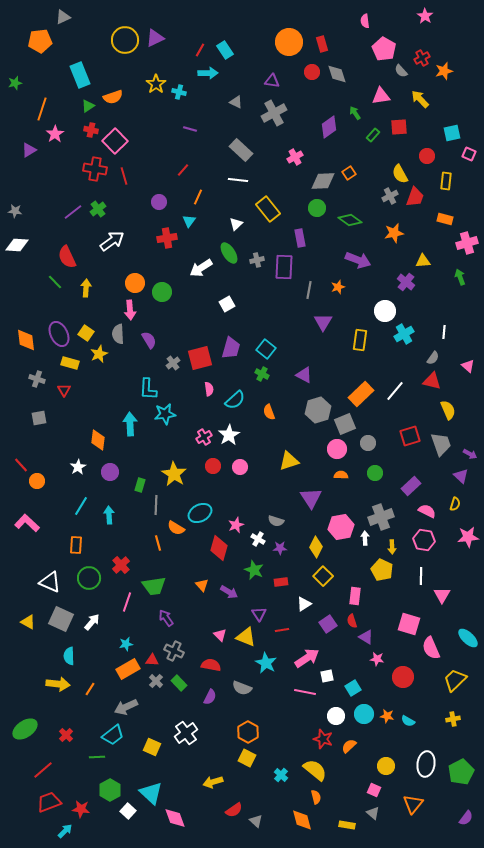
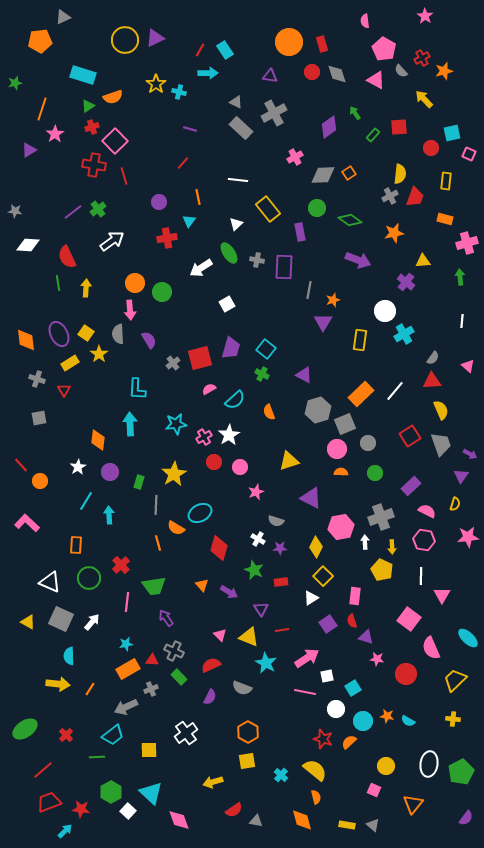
cyan rectangle at (80, 75): moved 3 px right; rotated 50 degrees counterclockwise
purple triangle at (272, 81): moved 2 px left, 5 px up
pink triangle at (381, 96): moved 5 px left, 16 px up; rotated 36 degrees clockwise
yellow arrow at (420, 99): moved 4 px right
red cross at (91, 130): moved 1 px right, 3 px up; rotated 32 degrees counterclockwise
gray rectangle at (241, 150): moved 22 px up
red circle at (427, 156): moved 4 px right, 8 px up
red cross at (95, 169): moved 1 px left, 4 px up
red line at (183, 170): moved 7 px up
yellow semicircle at (400, 174): rotated 144 degrees counterclockwise
gray diamond at (323, 181): moved 6 px up
orange line at (198, 197): rotated 35 degrees counterclockwise
purple rectangle at (300, 238): moved 6 px up
white diamond at (17, 245): moved 11 px right
gray cross at (257, 260): rotated 24 degrees clockwise
green arrow at (460, 277): rotated 14 degrees clockwise
green line at (55, 282): moved 3 px right, 1 px down; rotated 35 degrees clockwise
orange star at (338, 287): moved 5 px left, 13 px down
white line at (444, 332): moved 18 px right, 11 px up
yellow star at (99, 354): rotated 12 degrees counterclockwise
yellow rectangle at (70, 363): rotated 48 degrees counterclockwise
red triangle at (432, 381): rotated 18 degrees counterclockwise
cyan L-shape at (148, 389): moved 11 px left
pink semicircle at (209, 389): rotated 112 degrees counterclockwise
yellow semicircle at (448, 410): moved 7 px left
cyan star at (165, 414): moved 11 px right, 10 px down
red square at (410, 436): rotated 15 degrees counterclockwise
red circle at (213, 466): moved 1 px right, 4 px up
yellow star at (174, 474): rotated 10 degrees clockwise
orange semicircle at (341, 475): moved 3 px up
purple triangle at (461, 476): rotated 21 degrees clockwise
orange circle at (37, 481): moved 3 px right
green rectangle at (140, 485): moved 1 px left, 3 px up
purple triangle at (311, 498): rotated 30 degrees counterclockwise
cyan line at (81, 506): moved 5 px right, 5 px up
pink star at (236, 525): moved 20 px right, 33 px up
white arrow at (365, 538): moved 4 px down
pink line at (127, 602): rotated 12 degrees counterclockwise
white triangle at (304, 604): moved 7 px right, 6 px up
purple triangle at (259, 614): moved 2 px right, 5 px up
pink square at (409, 624): moved 5 px up; rotated 20 degrees clockwise
yellow triangle at (246, 637): moved 3 px right
purple triangle at (366, 637): rotated 14 degrees counterclockwise
red semicircle at (211, 665): rotated 36 degrees counterclockwise
red circle at (403, 677): moved 3 px right, 3 px up
gray cross at (156, 681): moved 5 px left, 8 px down; rotated 24 degrees clockwise
green rectangle at (179, 683): moved 6 px up
cyan circle at (364, 714): moved 1 px left, 7 px down
white circle at (336, 716): moved 7 px up
yellow cross at (453, 719): rotated 16 degrees clockwise
orange semicircle at (349, 746): moved 4 px up
yellow square at (152, 747): moved 3 px left, 3 px down; rotated 24 degrees counterclockwise
yellow square at (247, 758): moved 3 px down; rotated 36 degrees counterclockwise
white ellipse at (426, 764): moved 3 px right
green hexagon at (110, 790): moved 1 px right, 2 px down
gray triangle at (373, 813): moved 12 px down
pink diamond at (175, 818): moved 4 px right, 2 px down
gray triangle at (256, 821): rotated 32 degrees counterclockwise
